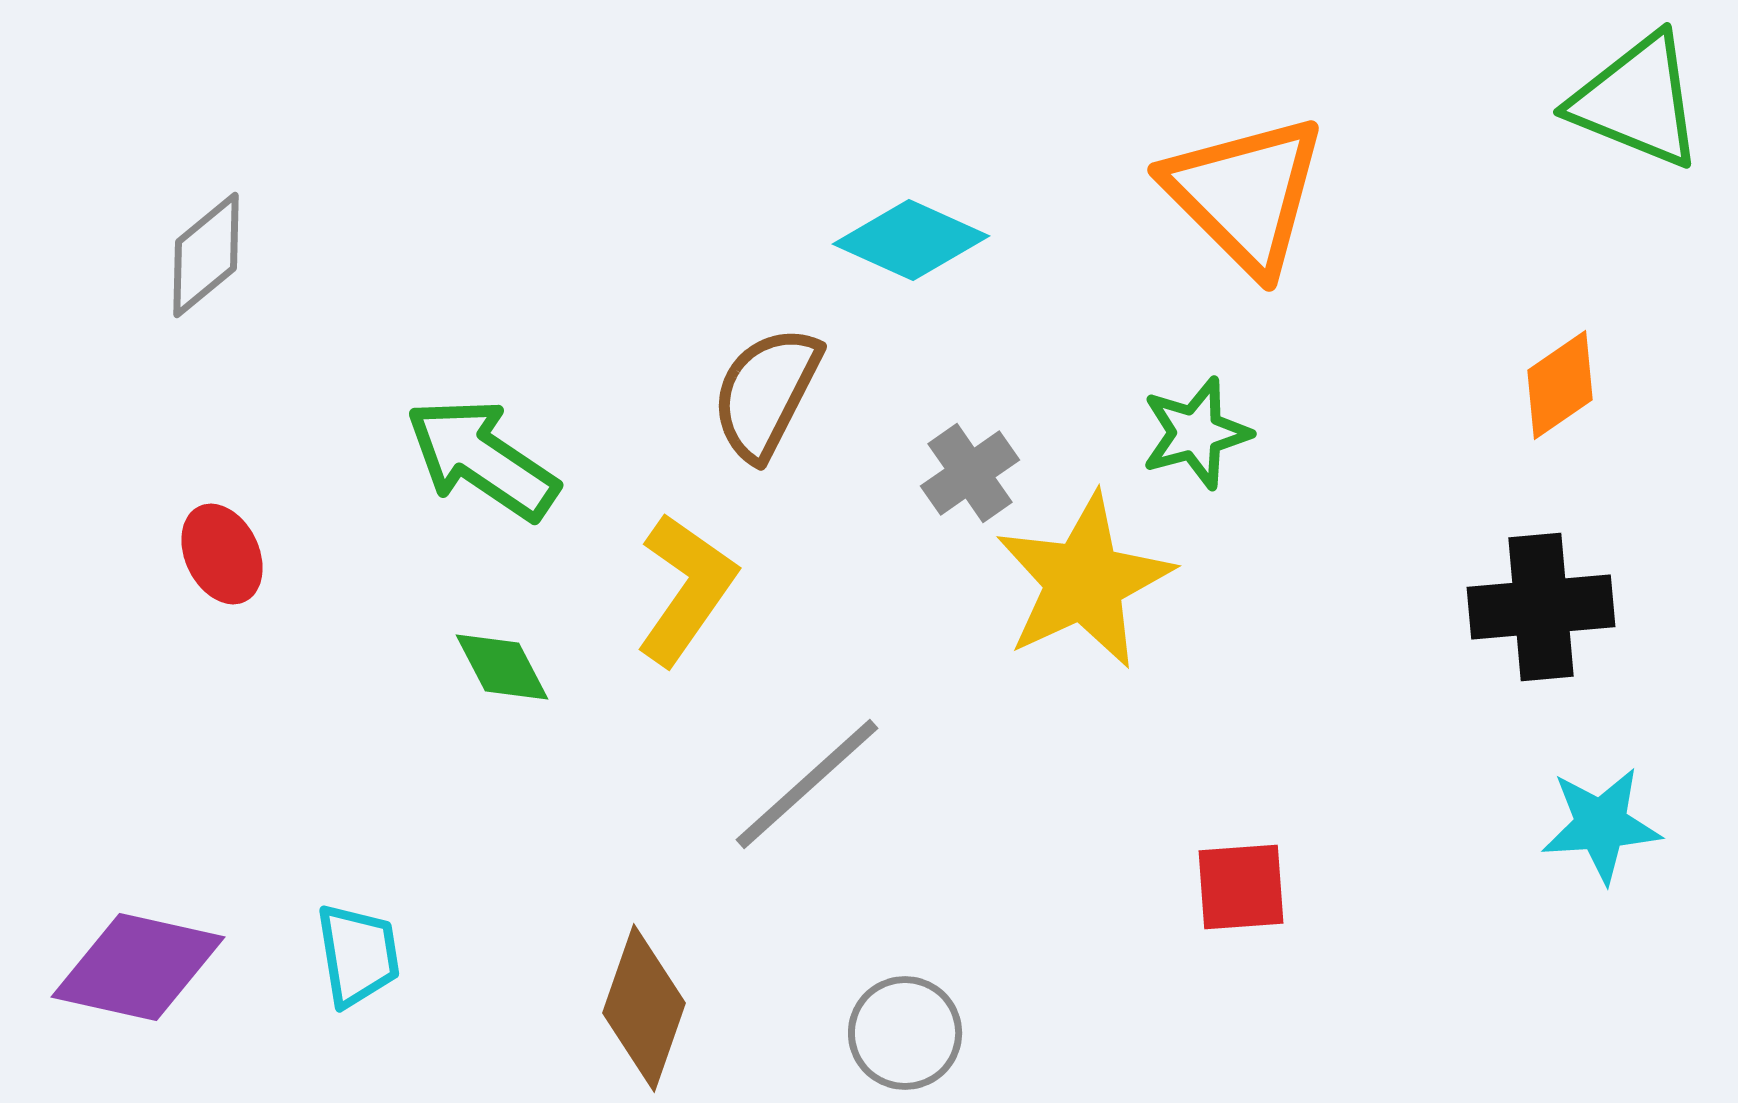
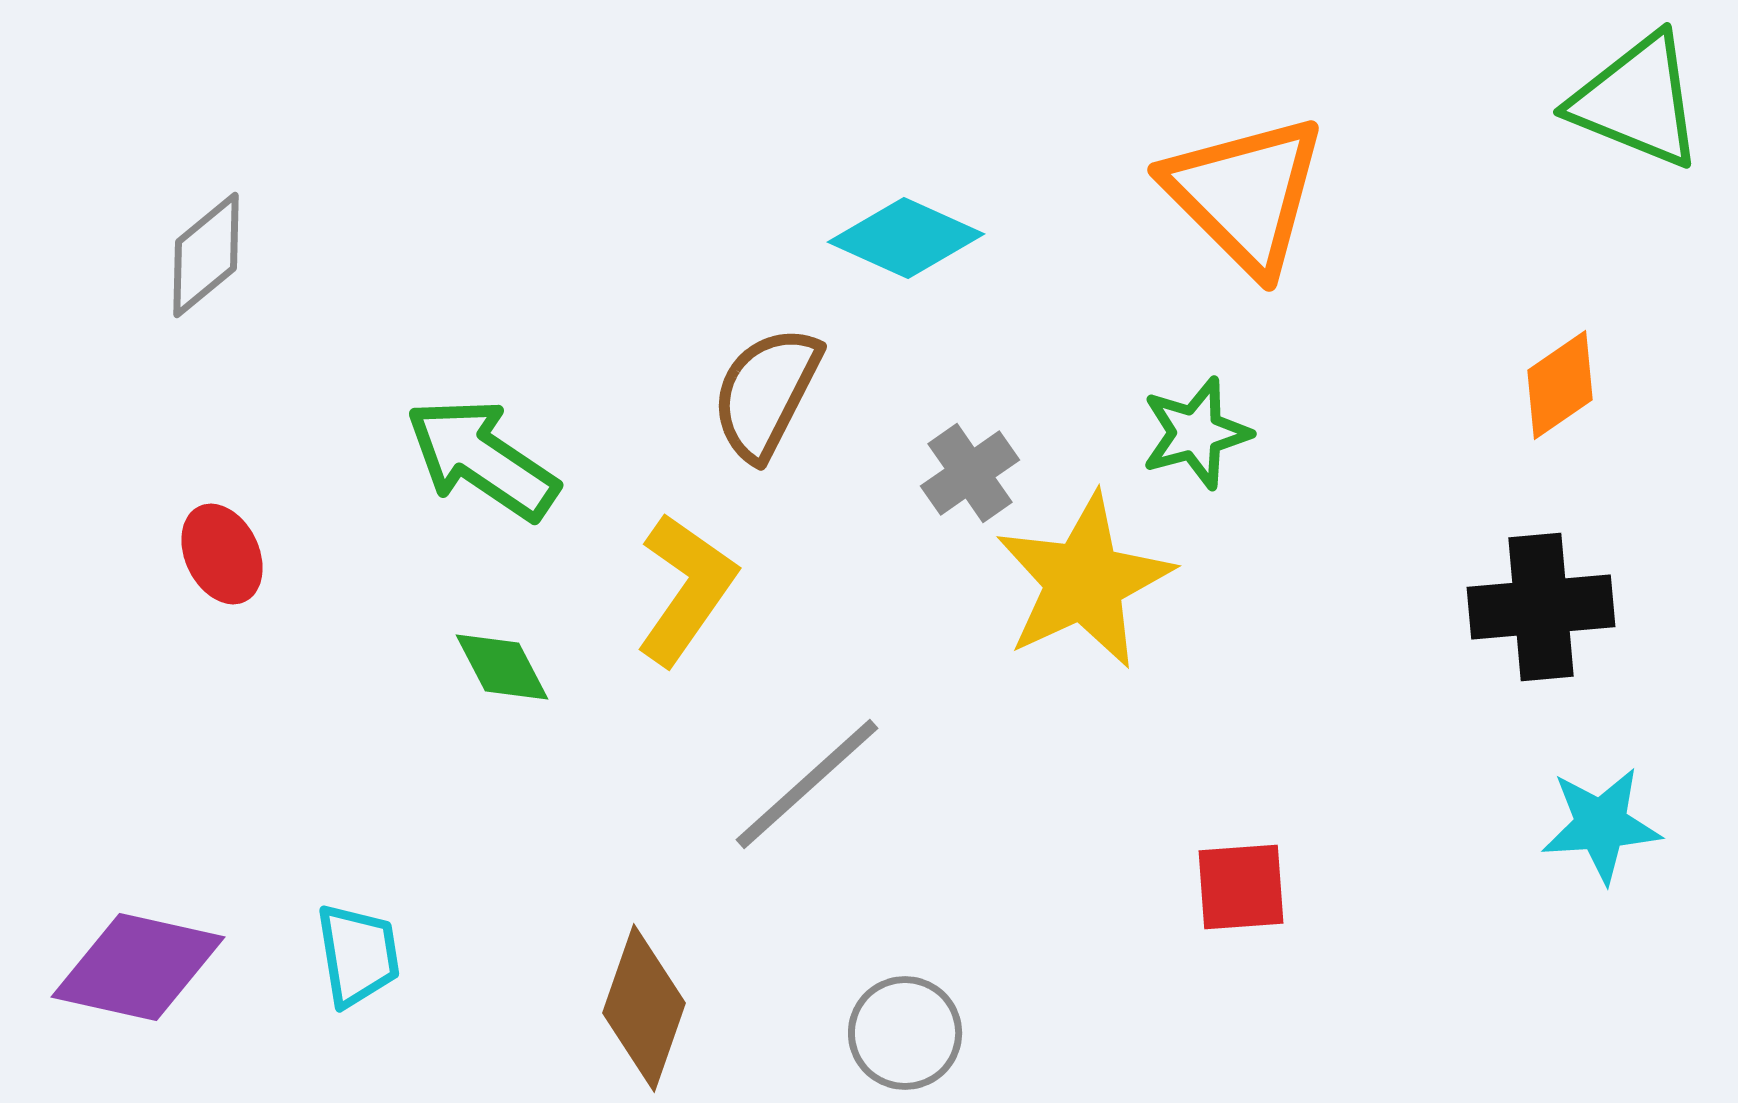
cyan diamond: moved 5 px left, 2 px up
